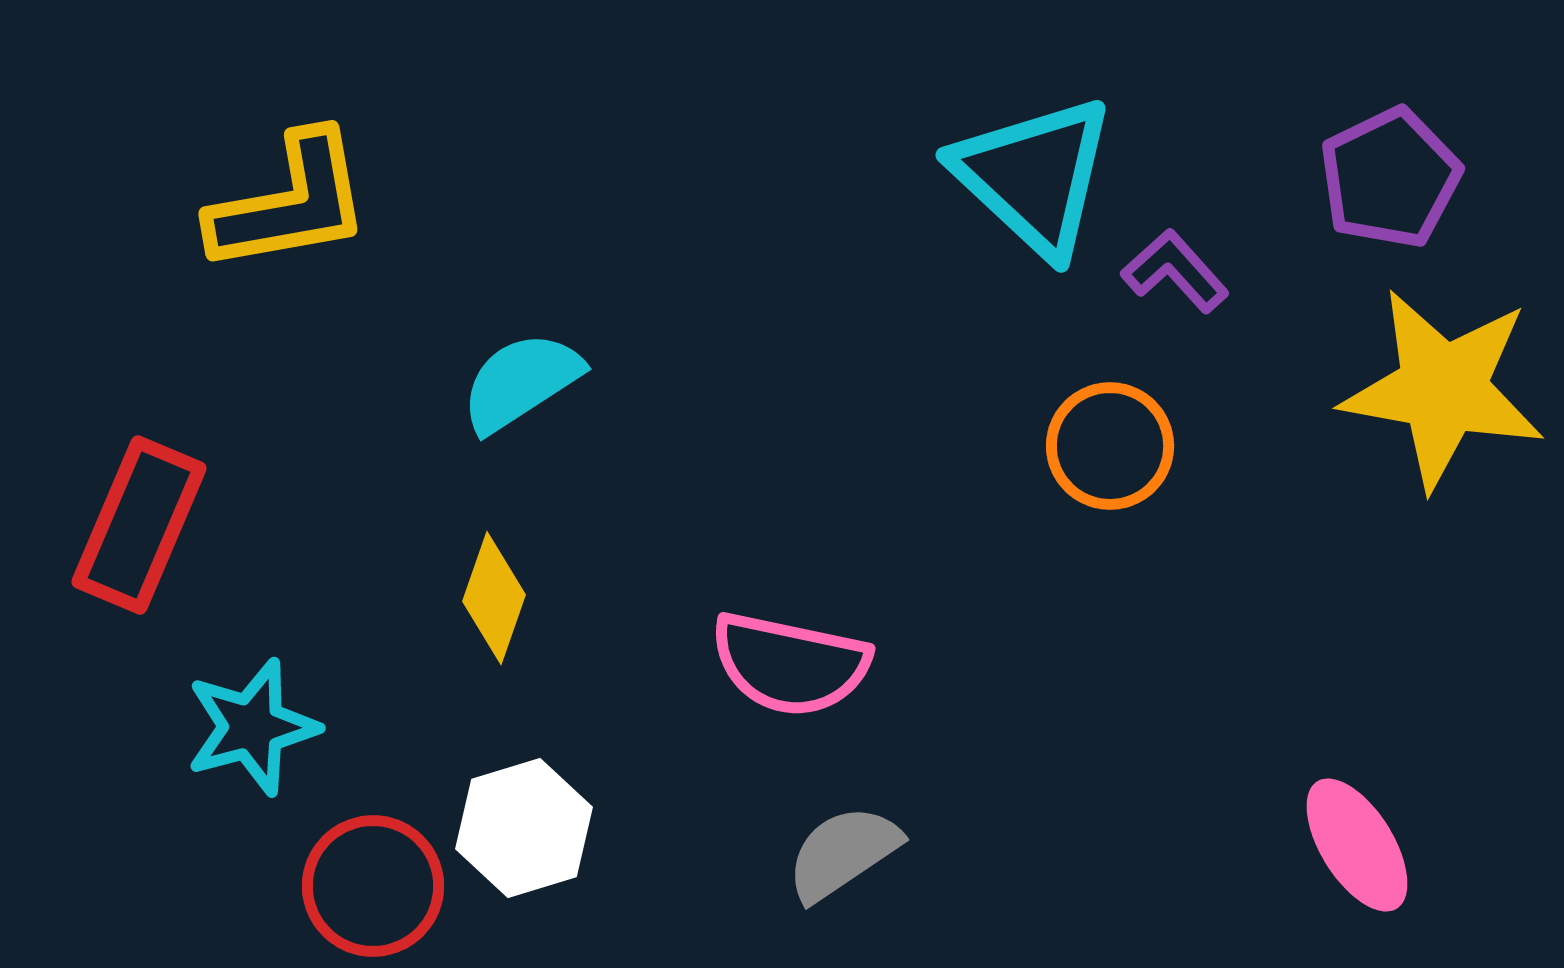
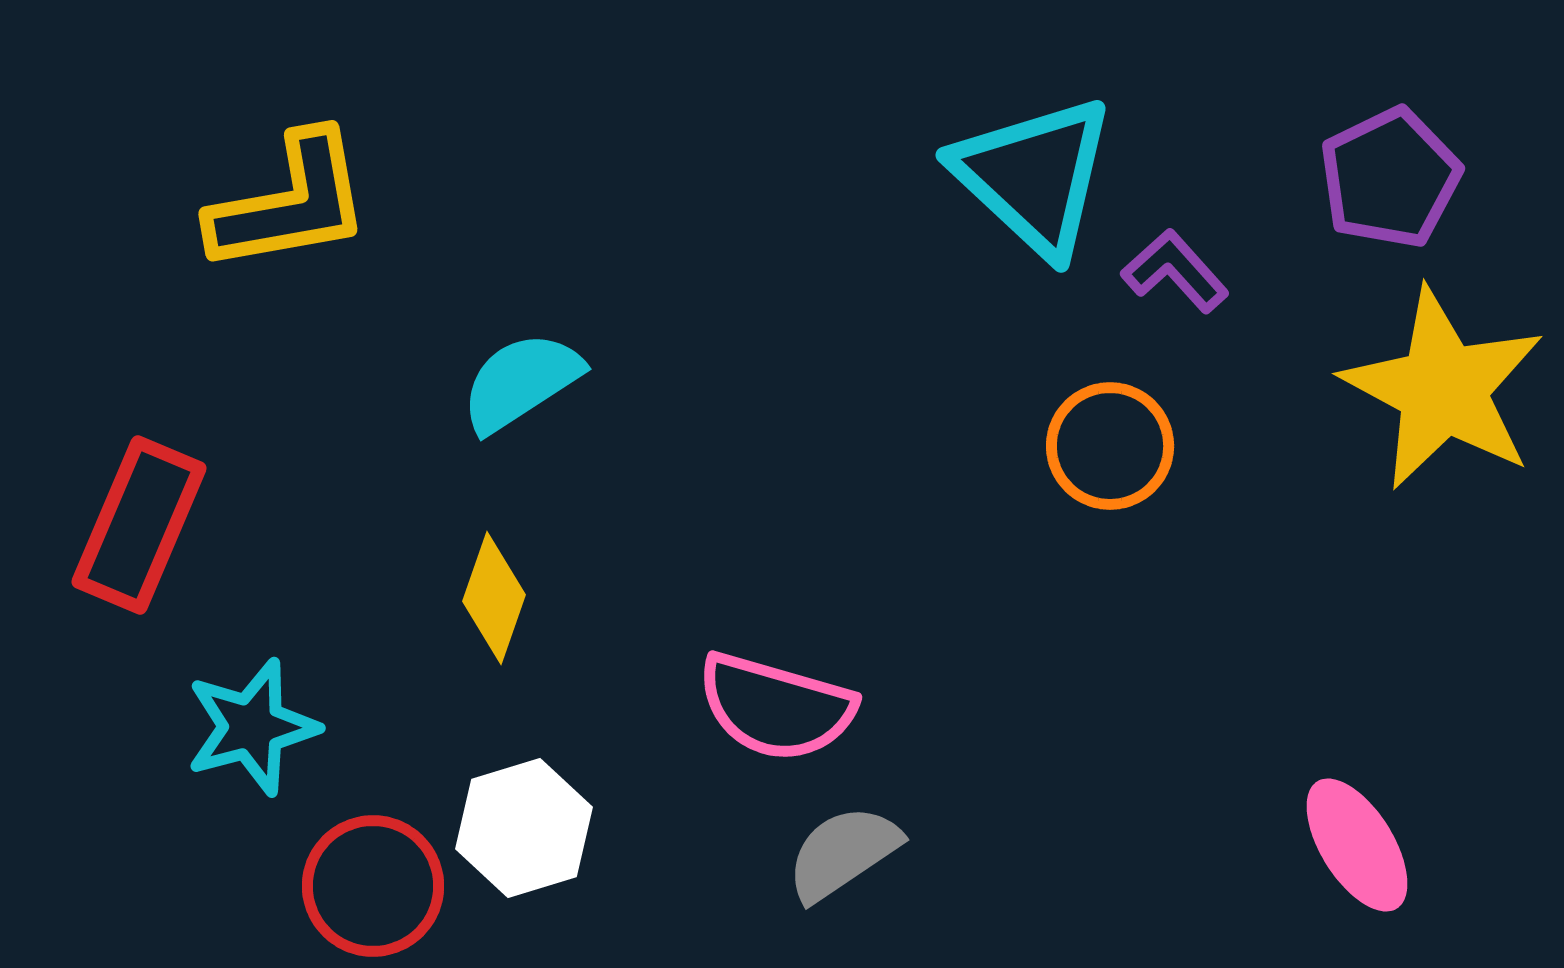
yellow star: rotated 18 degrees clockwise
pink semicircle: moved 14 px left, 43 px down; rotated 4 degrees clockwise
